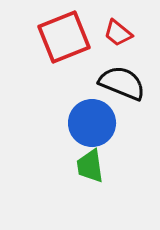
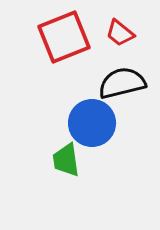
red trapezoid: moved 2 px right
black semicircle: rotated 36 degrees counterclockwise
green trapezoid: moved 24 px left, 6 px up
